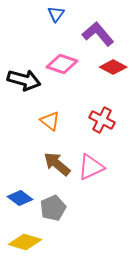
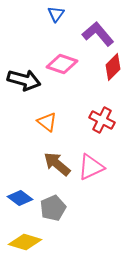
red diamond: rotated 72 degrees counterclockwise
orange triangle: moved 3 px left, 1 px down
